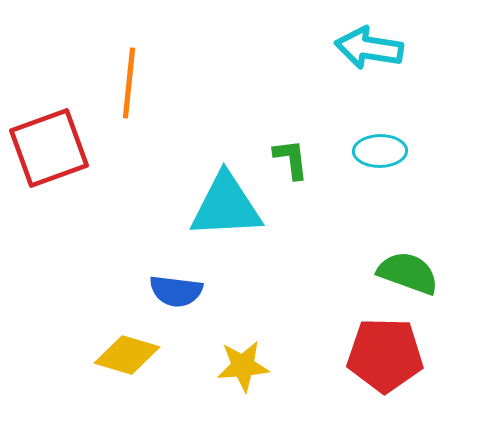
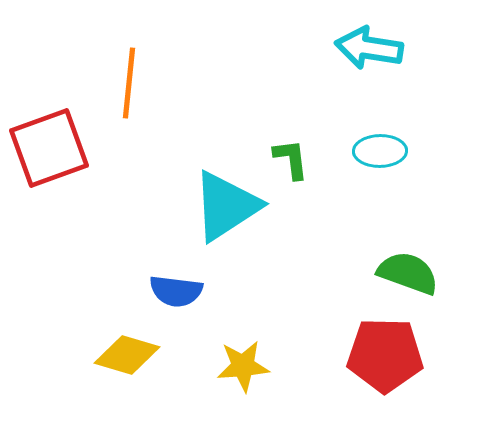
cyan triangle: rotated 30 degrees counterclockwise
